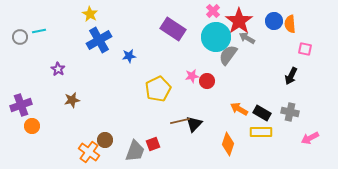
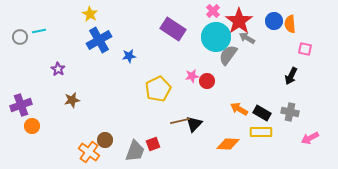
orange diamond: rotated 75 degrees clockwise
